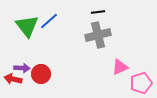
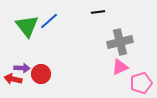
gray cross: moved 22 px right, 7 px down
